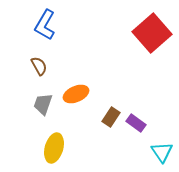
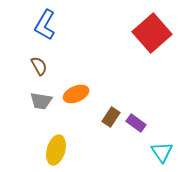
gray trapezoid: moved 2 px left, 3 px up; rotated 100 degrees counterclockwise
yellow ellipse: moved 2 px right, 2 px down
